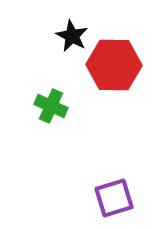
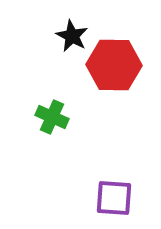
green cross: moved 1 px right, 11 px down
purple square: rotated 21 degrees clockwise
